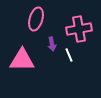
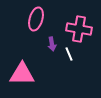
pink cross: rotated 20 degrees clockwise
white line: moved 1 px up
pink triangle: moved 14 px down
